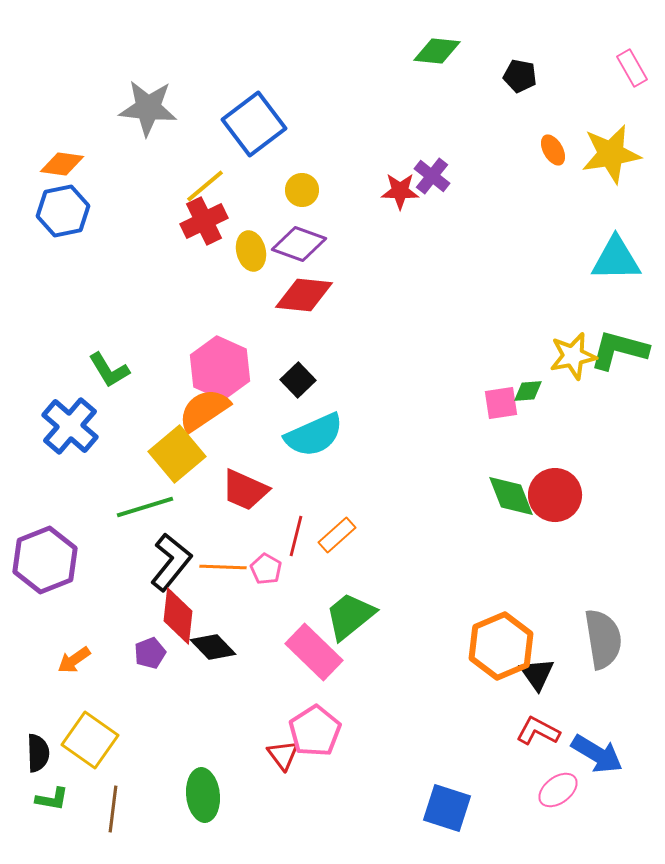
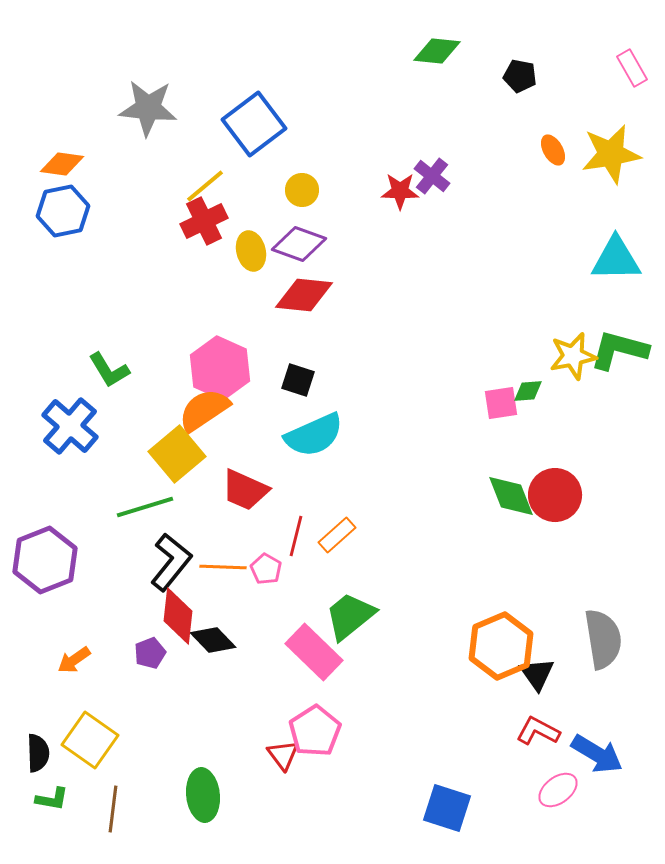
black square at (298, 380): rotated 28 degrees counterclockwise
black diamond at (213, 647): moved 7 px up
